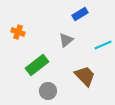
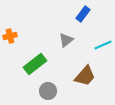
blue rectangle: moved 3 px right; rotated 21 degrees counterclockwise
orange cross: moved 8 px left, 4 px down; rotated 32 degrees counterclockwise
green rectangle: moved 2 px left, 1 px up
brown trapezoid: rotated 85 degrees clockwise
